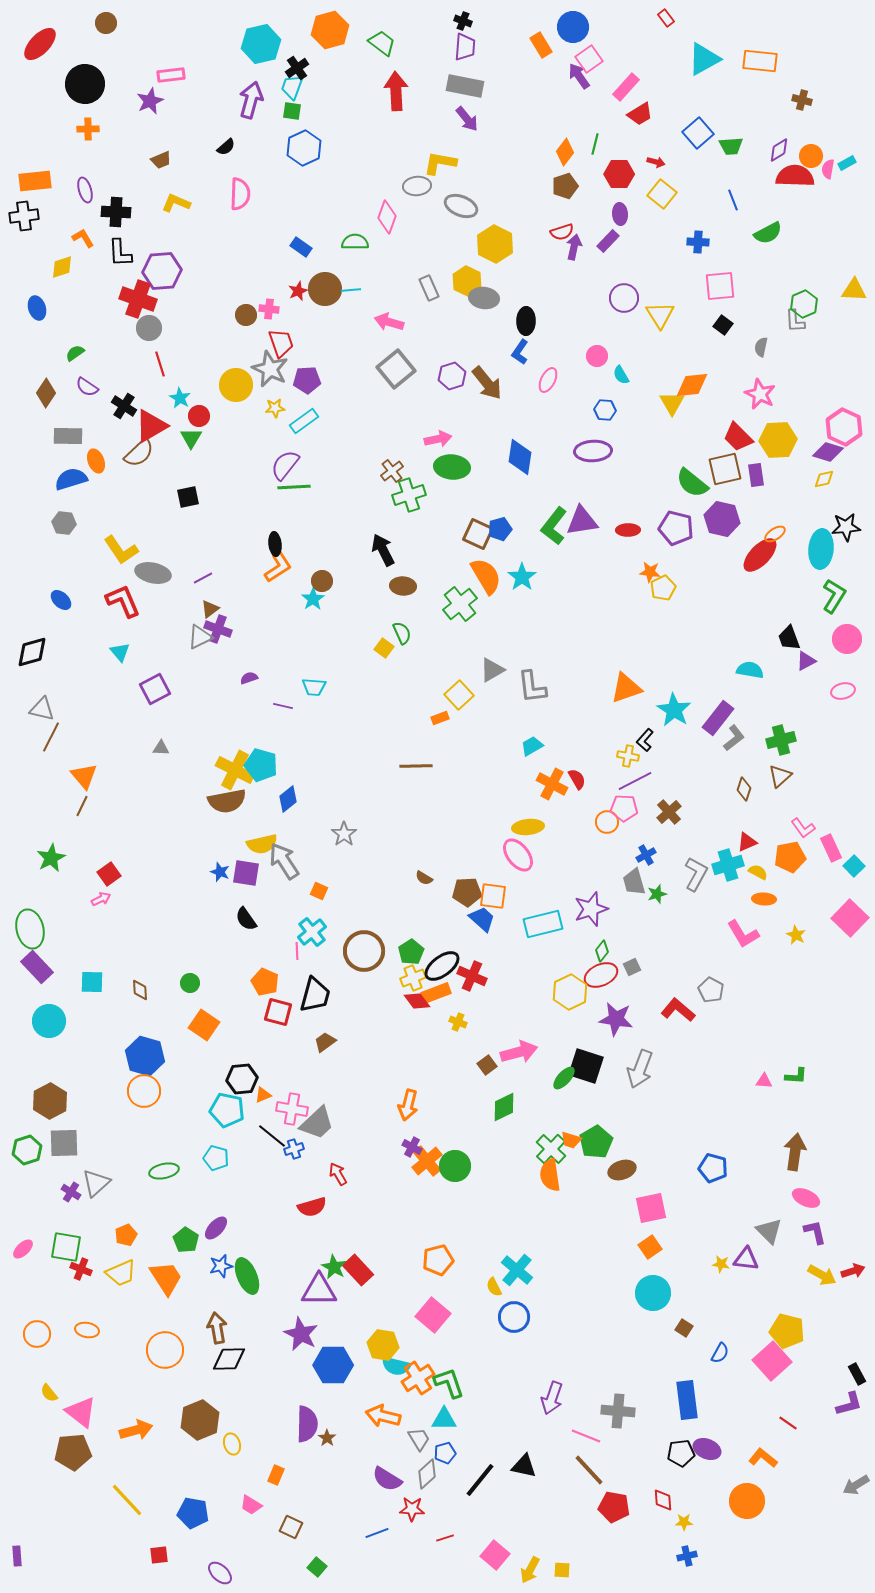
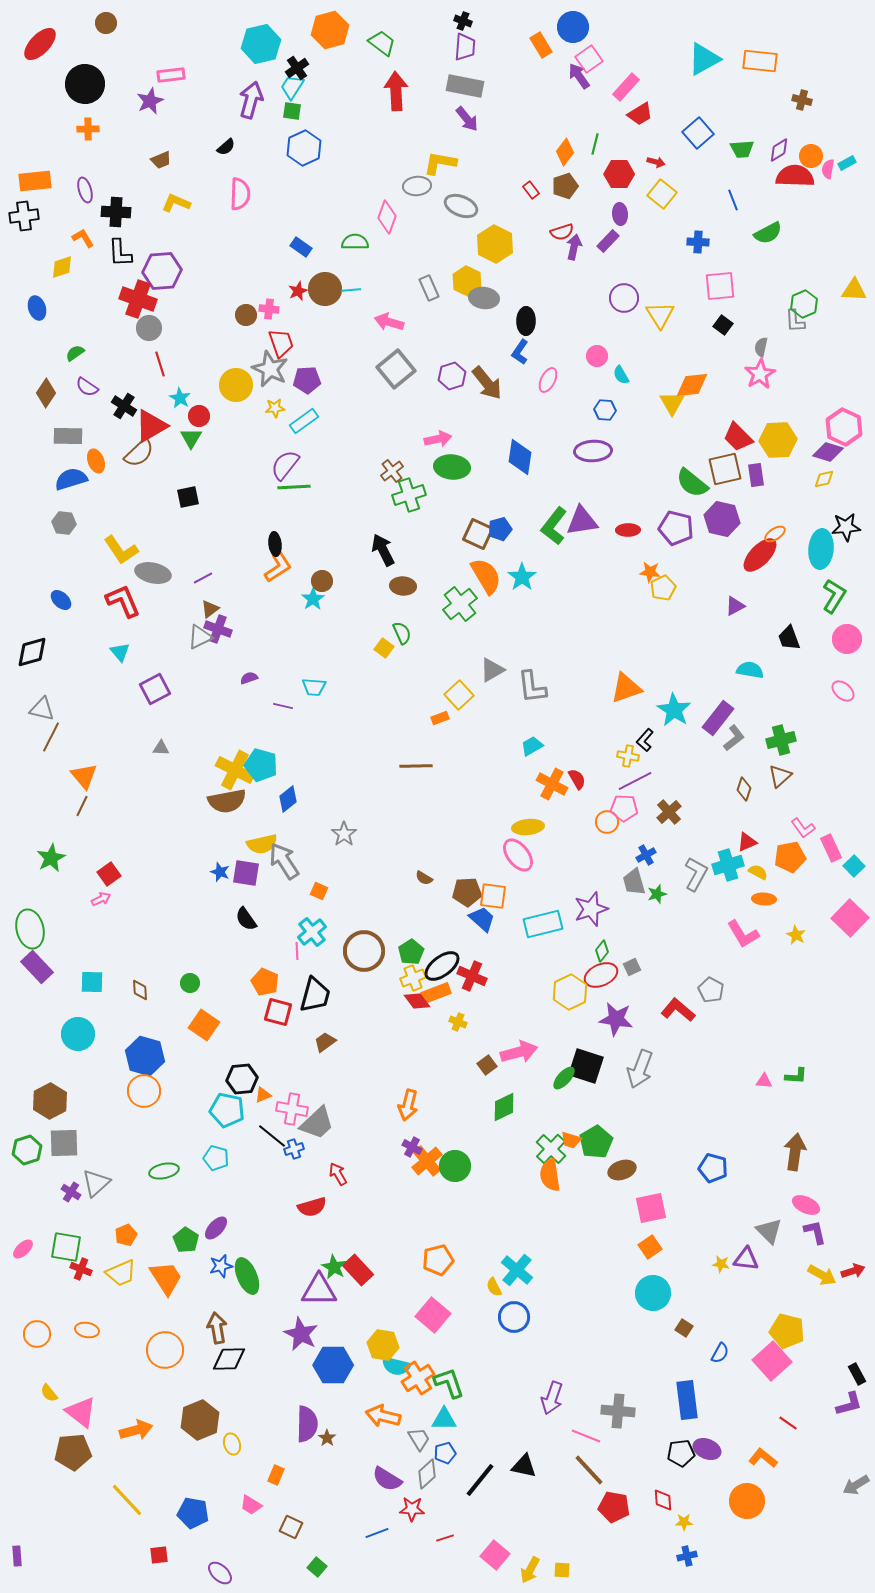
red rectangle at (666, 18): moved 135 px left, 172 px down
cyan trapezoid at (292, 87): rotated 12 degrees clockwise
green trapezoid at (731, 146): moved 11 px right, 3 px down
pink star at (760, 394): moved 20 px up; rotated 16 degrees clockwise
purple triangle at (806, 661): moved 71 px left, 55 px up
pink ellipse at (843, 691): rotated 55 degrees clockwise
cyan circle at (49, 1021): moved 29 px right, 13 px down
pink ellipse at (806, 1198): moved 7 px down
